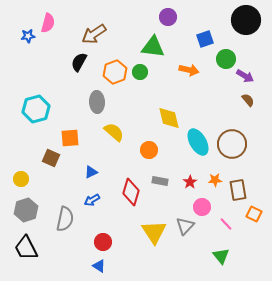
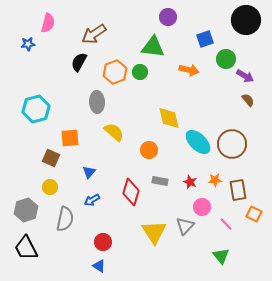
blue star at (28, 36): moved 8 px down
cyan ellipse at (198, 142): rotated 16 degrees counterclockwise
blue triangle at (91, 172): moved 2 px left; rotated 24 degrees counterclockwise
yellow circle at (21, 179): moved 29 px right, 8 px down
red star at (190, 182): rotated 16 degrees counterclockwise
